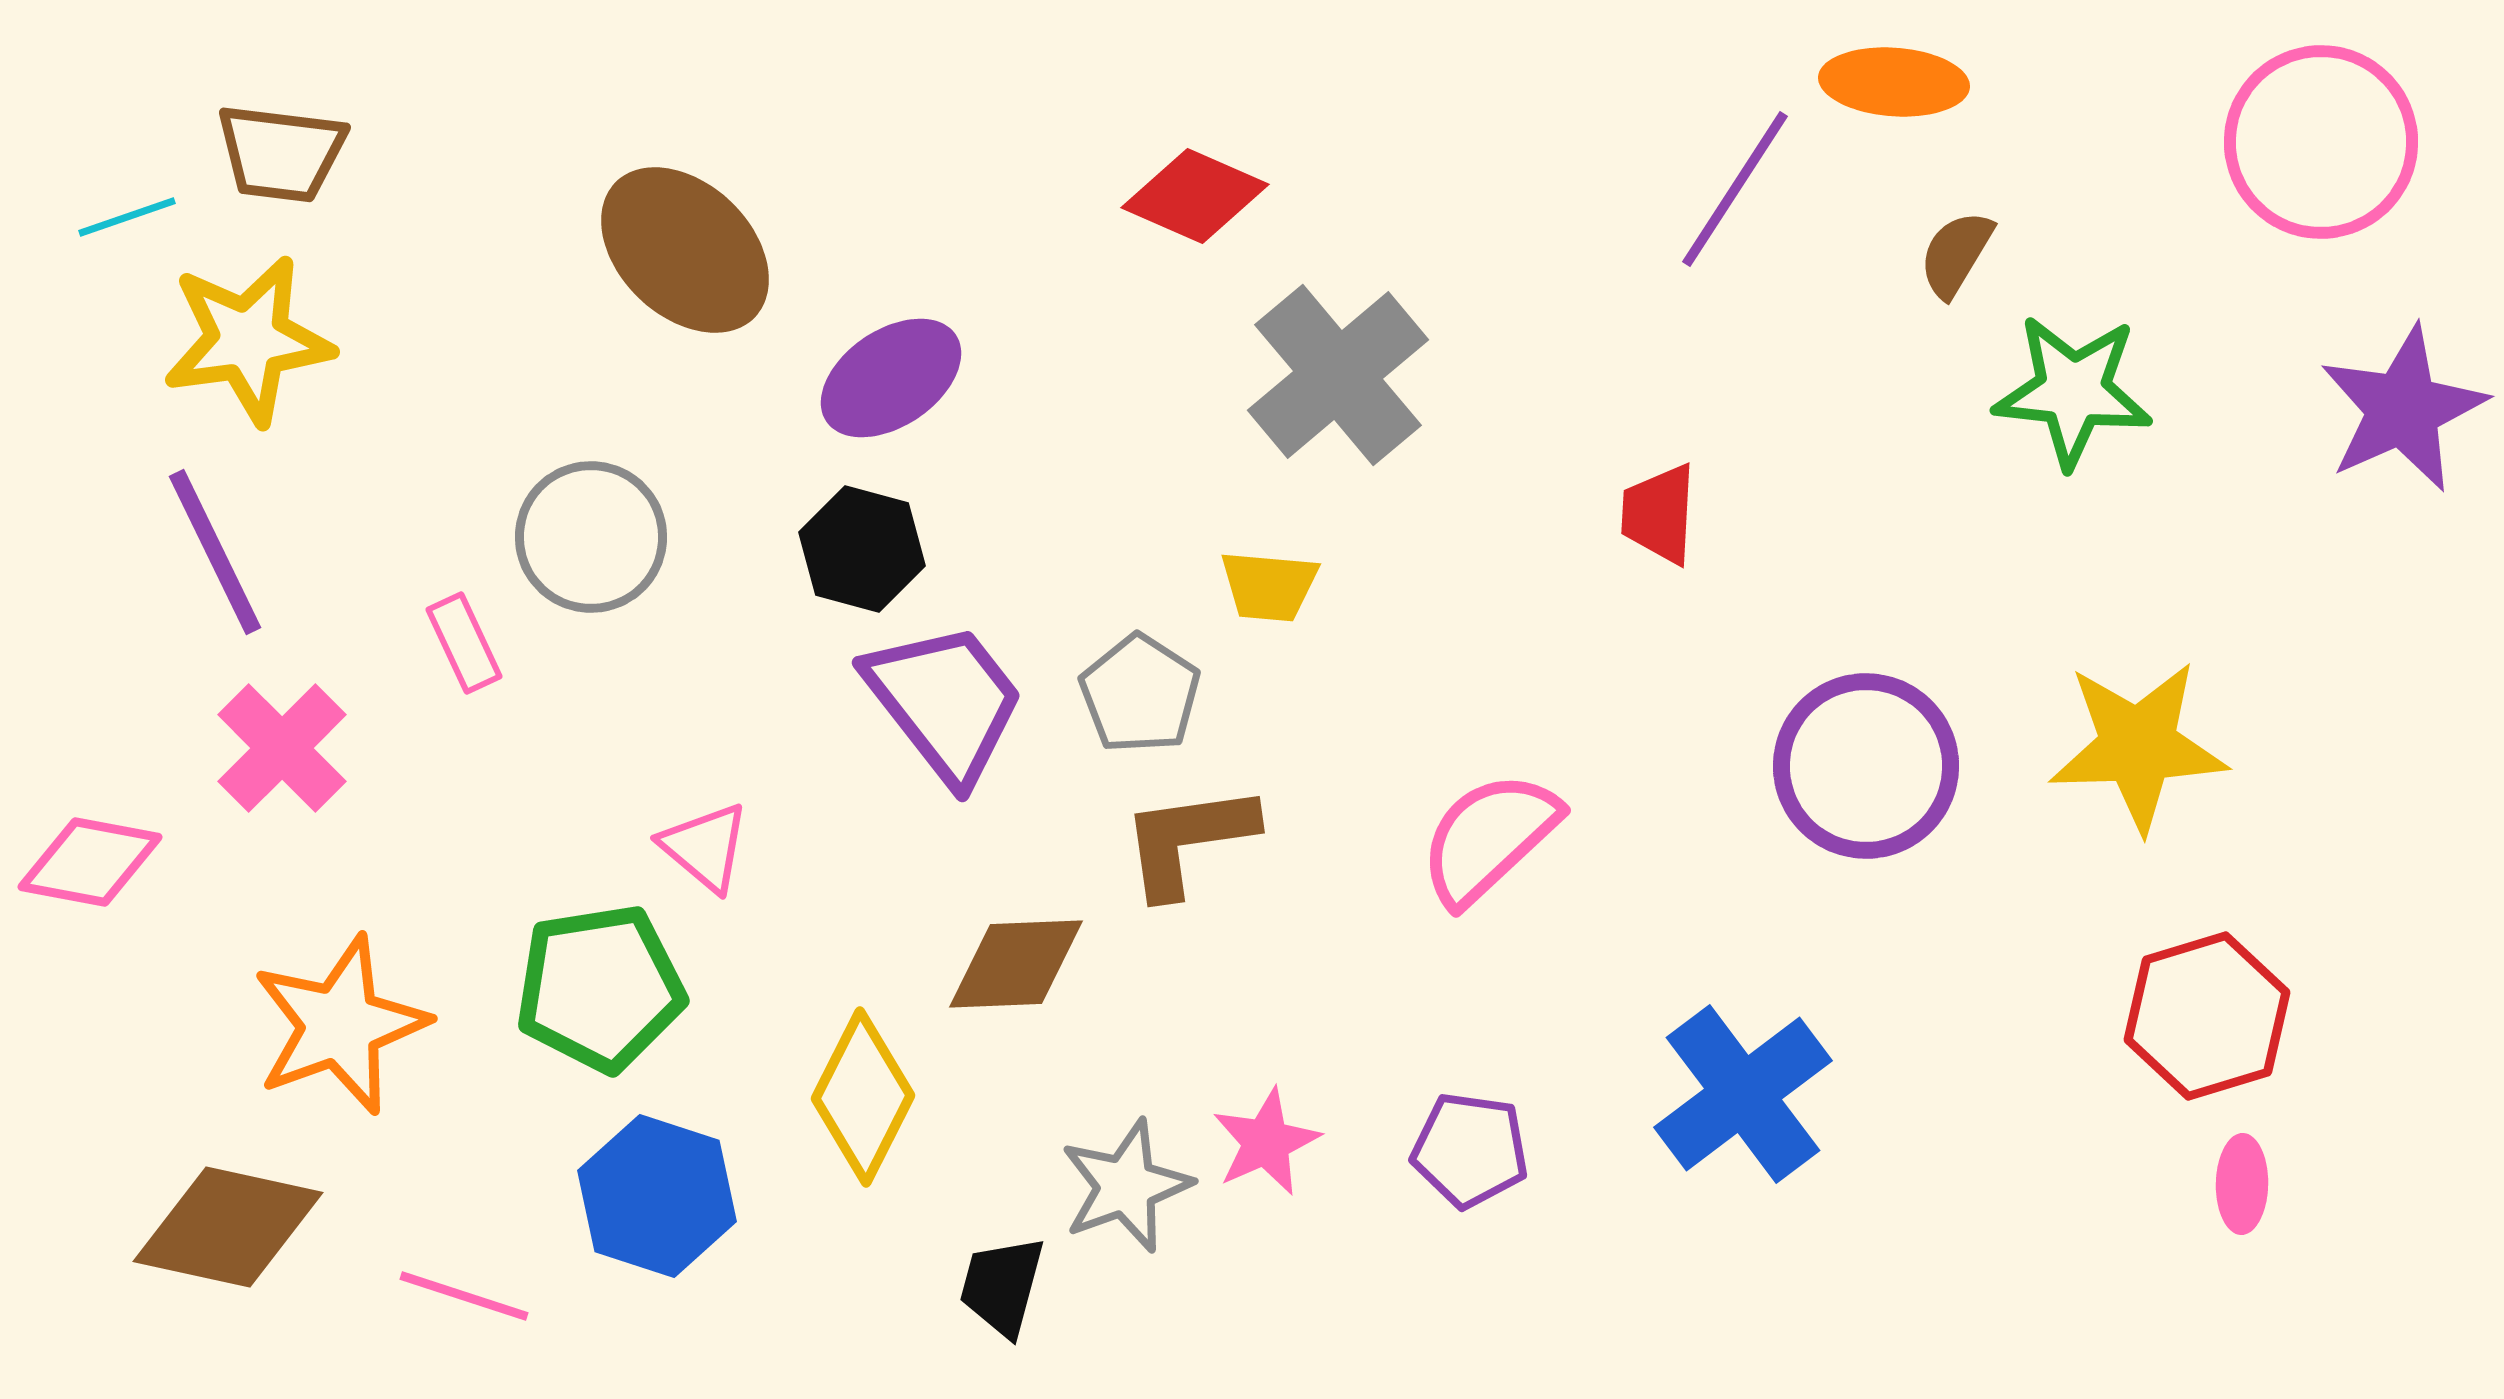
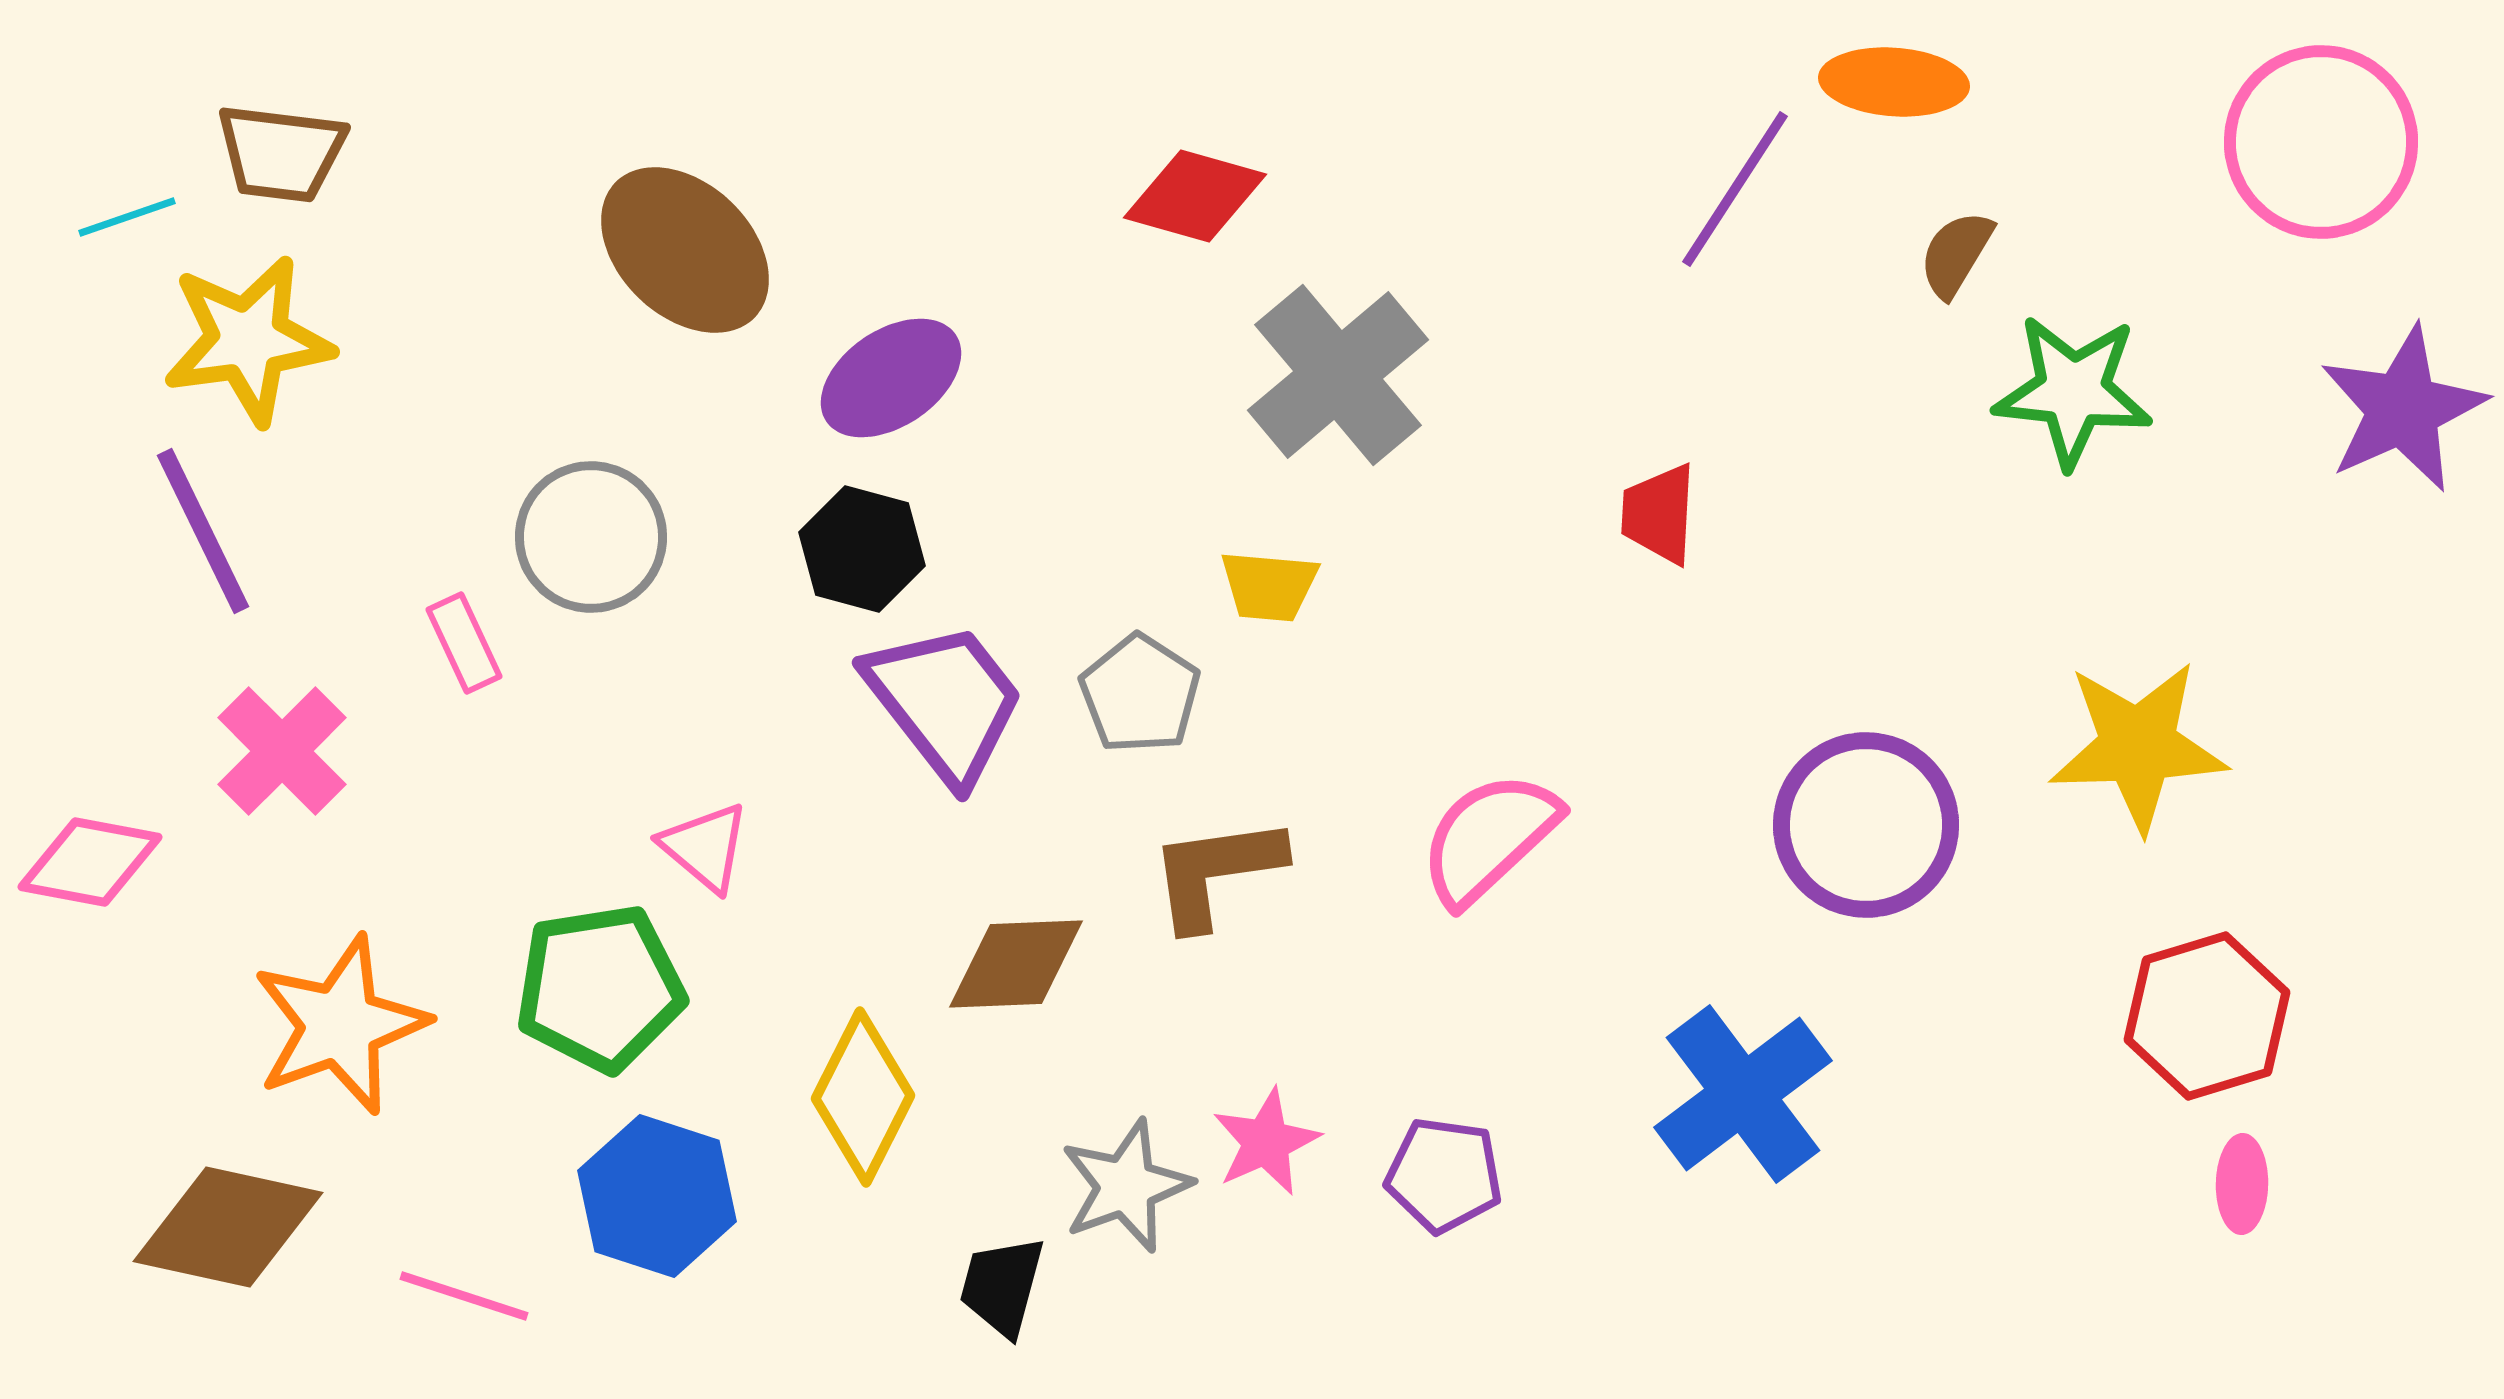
red diamond at (1195, 196): rotated 8 degrees counterclockwise
purple line at (215, 552): moved 12 px left, 21 px up
pink cross at (282, 748): moved 3 px down
purple circle at (1866, 766): moved 59 px down
brown L-shape at (1188, 840): moved 28 px right, 32 px down
purple pentagon at (1470, 1150): moved 26 px left, 25 px down
